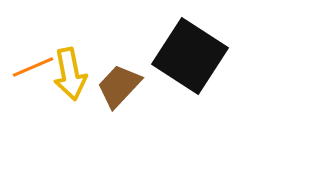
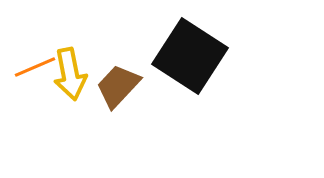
orange line: moved 2 px right
brown trapezoid: moved 1 px left
